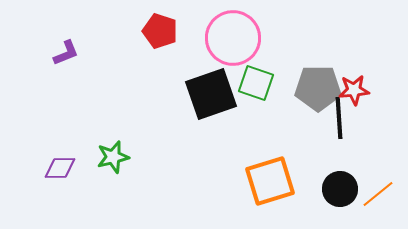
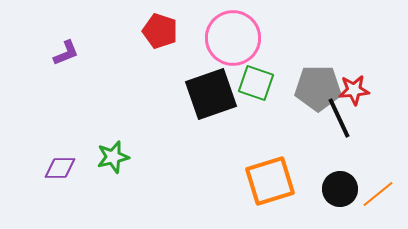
black line: rotated 21 degrees counterclockwise
